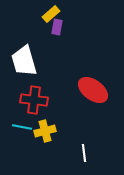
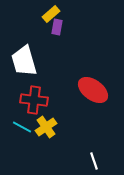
cyan line: rotated 18 degrees clockwise
yellow cross: moved 1 px right, 4 px up; rotated 20 degrees counterclockwise
white line: moved 10 px right, 8 px down; rotated 12 degrees counterclockwise
